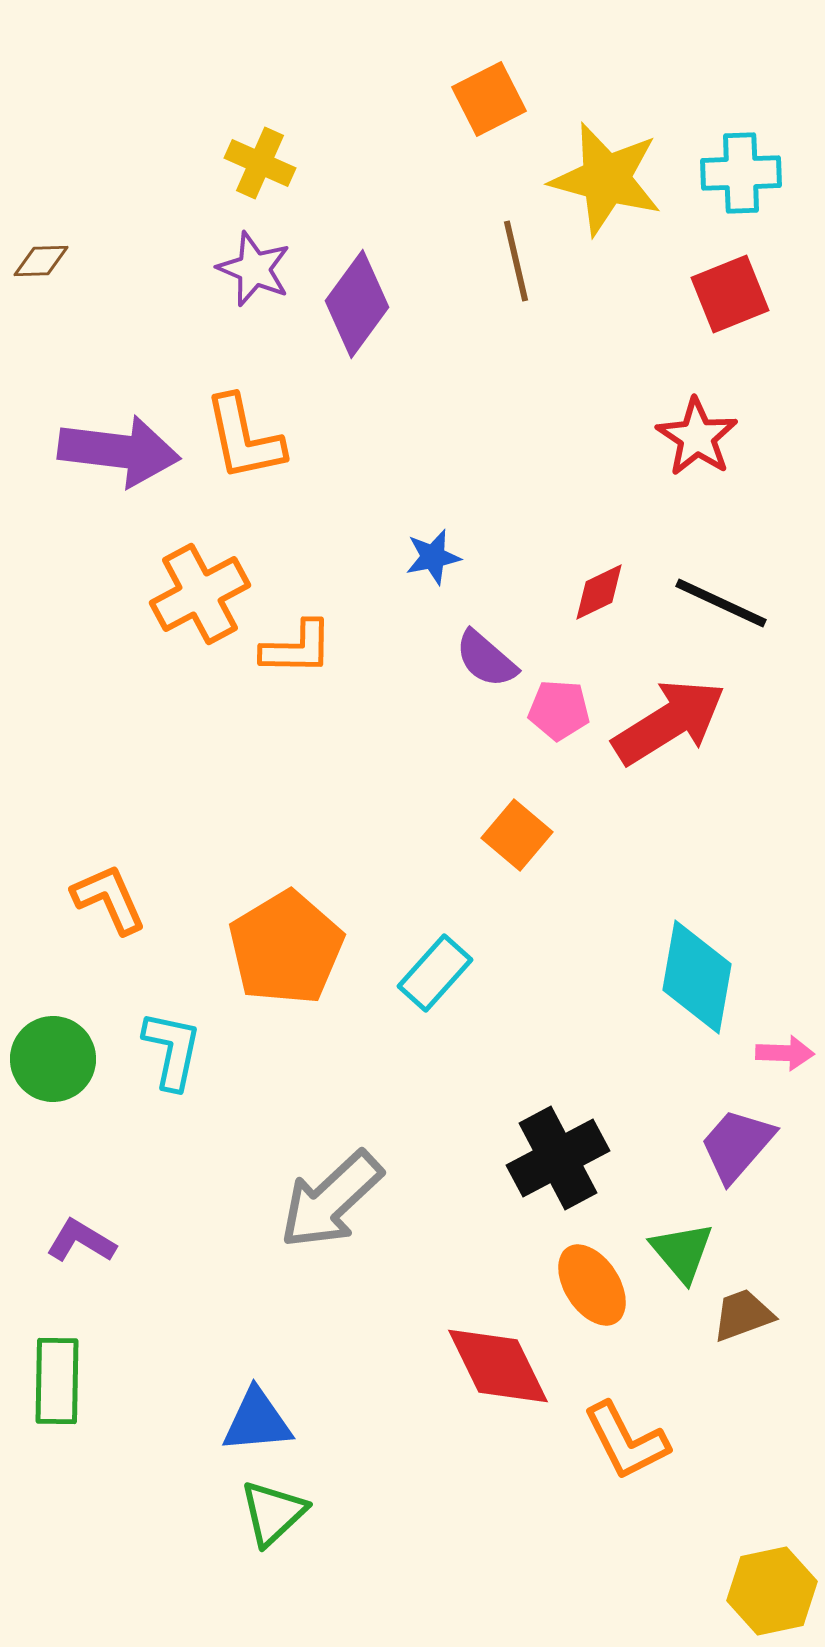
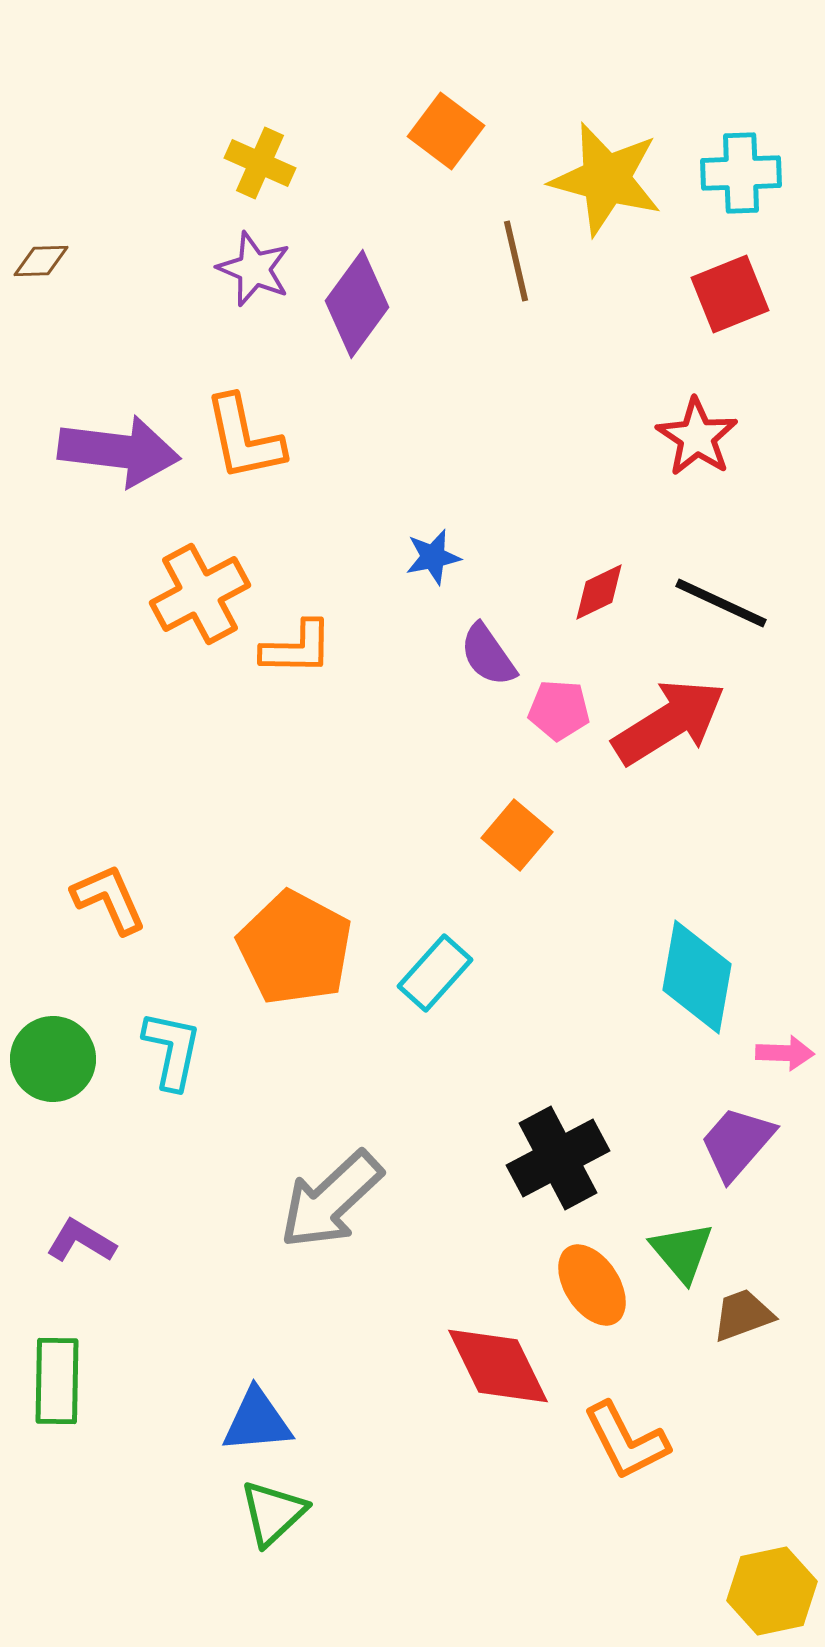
orange square at (489, 99): moved 43 px left, 32 px down; rotated 26 degrees counterclockwise
purple semicircle at (486, 659): moved 2 px right, 4 px up; rotated 14 degrees clockwise
orange pentagon at (286, 948): moved 9 px right; rotated 13 degrees counterclockwise
purple trapezoid at (737, 1145): moved 2 px up
